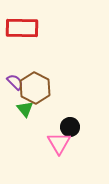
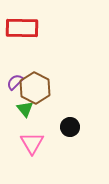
purple semicircle: rotated 90 degrees counterclockwise
pink triangle: moved 27 px left
